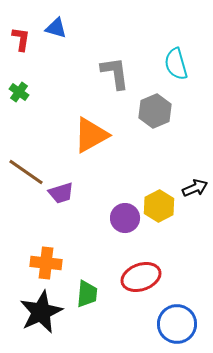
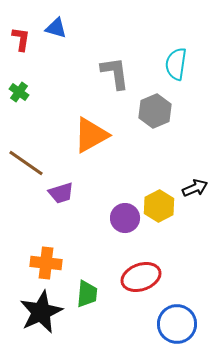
cyan semicircle: rotated 24 degrees clockwise
brown line: moved 9 px up
